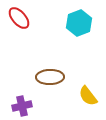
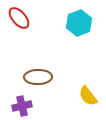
brown ellipse: moved 12 px left
